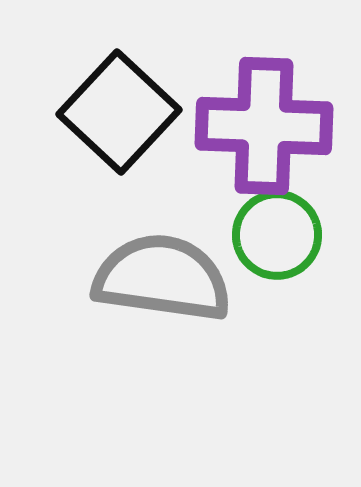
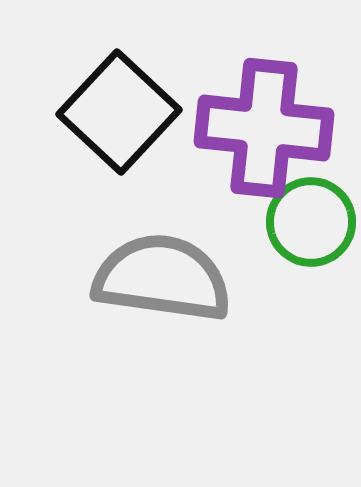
purple cross: moved 2 px down; rotated 4 degrees clockwise
green circle: moved 34 px right, 13 px up
